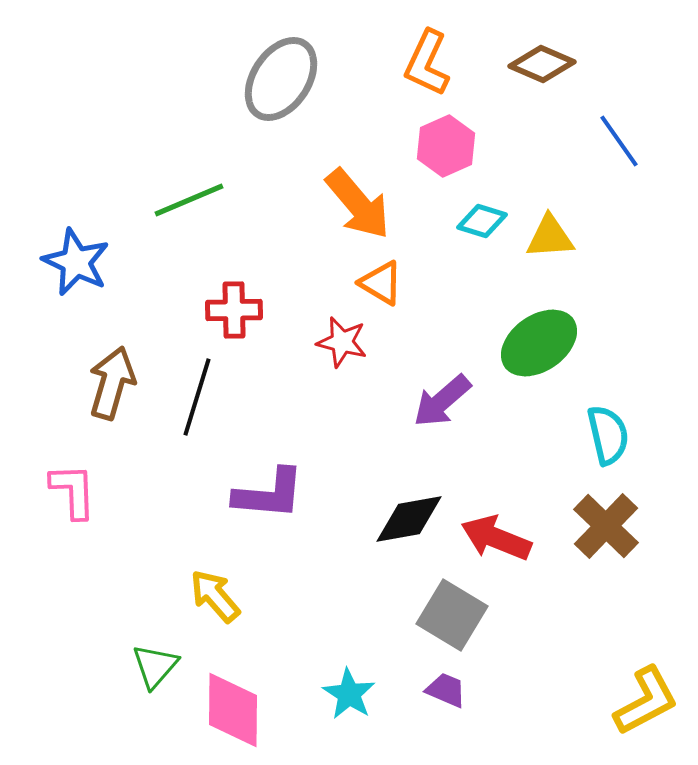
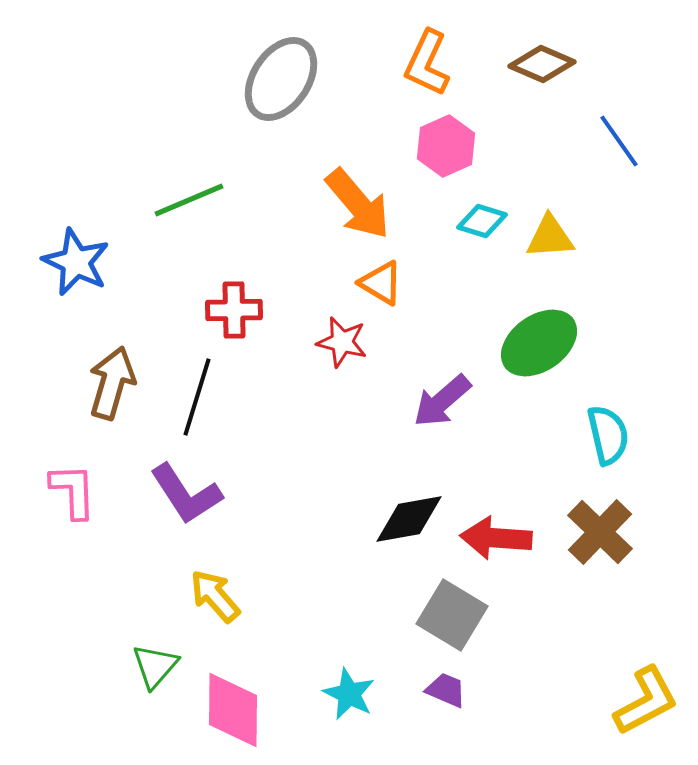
purple L-shape: moved 83 px left; rotated 52 degrees clockwise
brown cross: moved 6 px left, 6 px down
red arrow: rotated 18 degrees counterclockwise
cyan star: rotated 6 degrees counterclockwise
